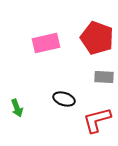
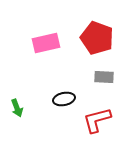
black ellipse: rotated 30 degrees counterclockwise
